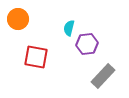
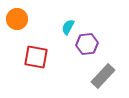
orange circle: moved 1 px left
cyan semicircle: moved 1 px left, 1 px up; rotated 14 degrees clockwise
